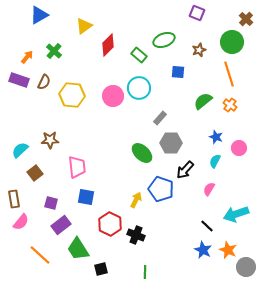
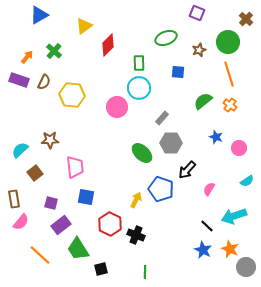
green ellipse at (164, 40): moved 2 px right, 2 px up
green circle at (232, 42): moved 4 px left
green rectangle at (139, 55): moved 8 px down; rotated 49 degrees clockwise
pink circle at (113, 96): moved 4 px right, 11 px down
gray rectangle at (160, 118): moved 2 px right
cyan semicircle at (215, 161): moved 32 px right, 20 px down; rotated 152 degrees counterclockwise
pink trapezoid at (77, 167): moved 2 px left
black arrow at (185, 170): moved 2 px right
cyan arrow at (236, 214): moved 2 px left, 2 px down
orange star at (228, 250): moved 2 px right, 1 px up
